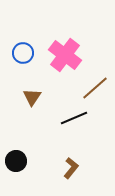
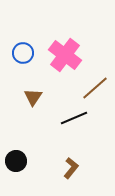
brown triangle: moved 1 px right
